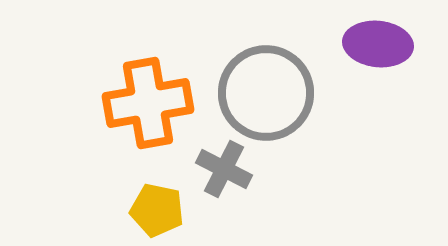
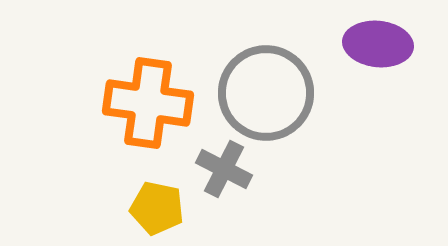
orange cross: rotated 18 degrees clockwise
yellow pentagon: moved 2 px up
